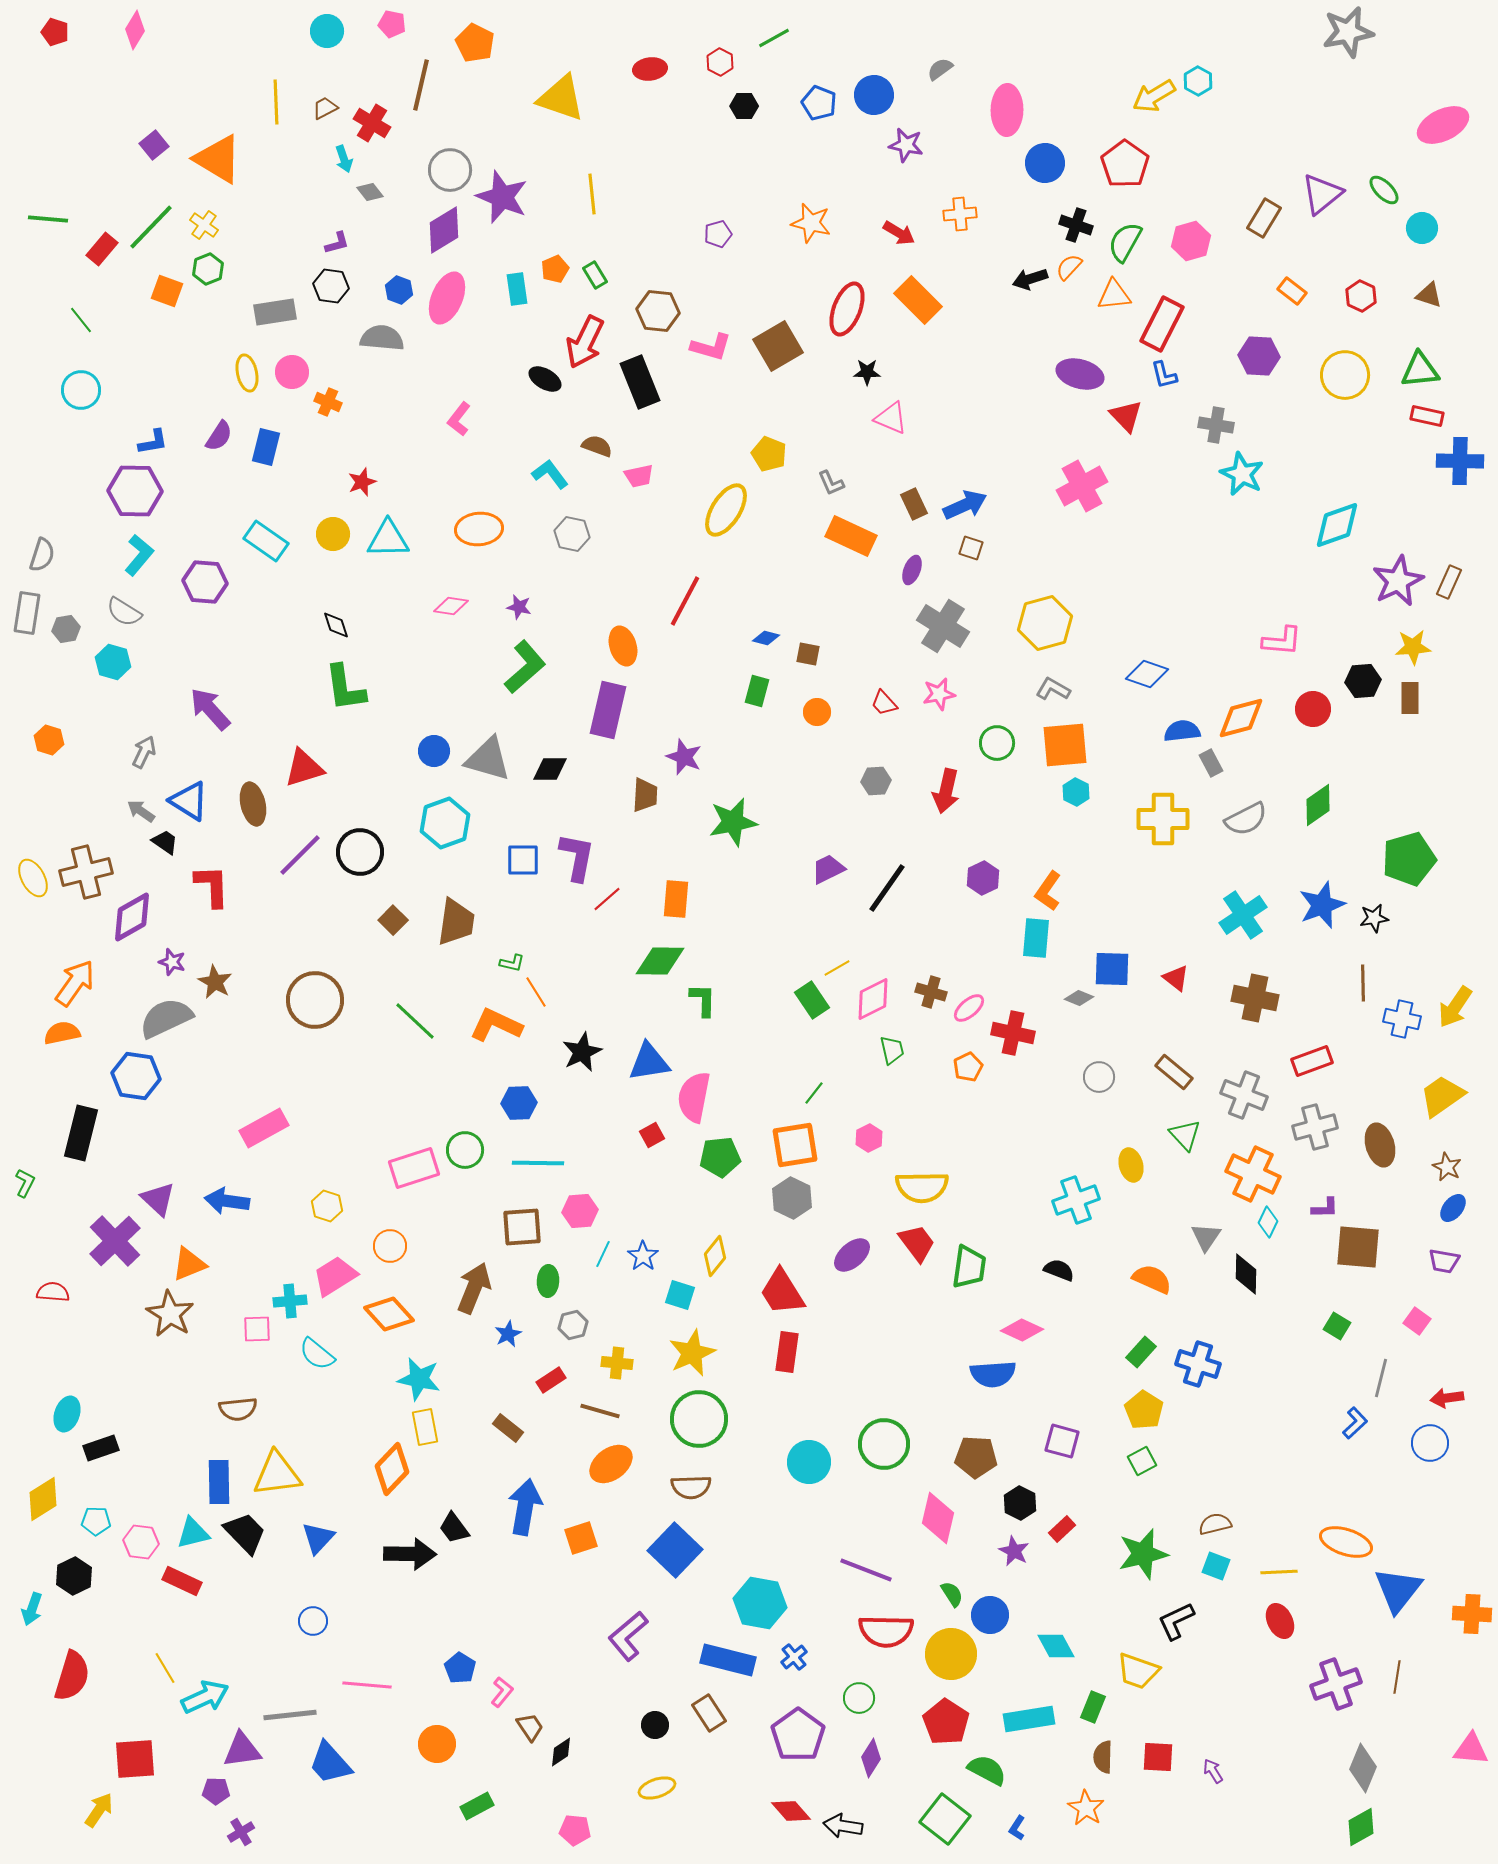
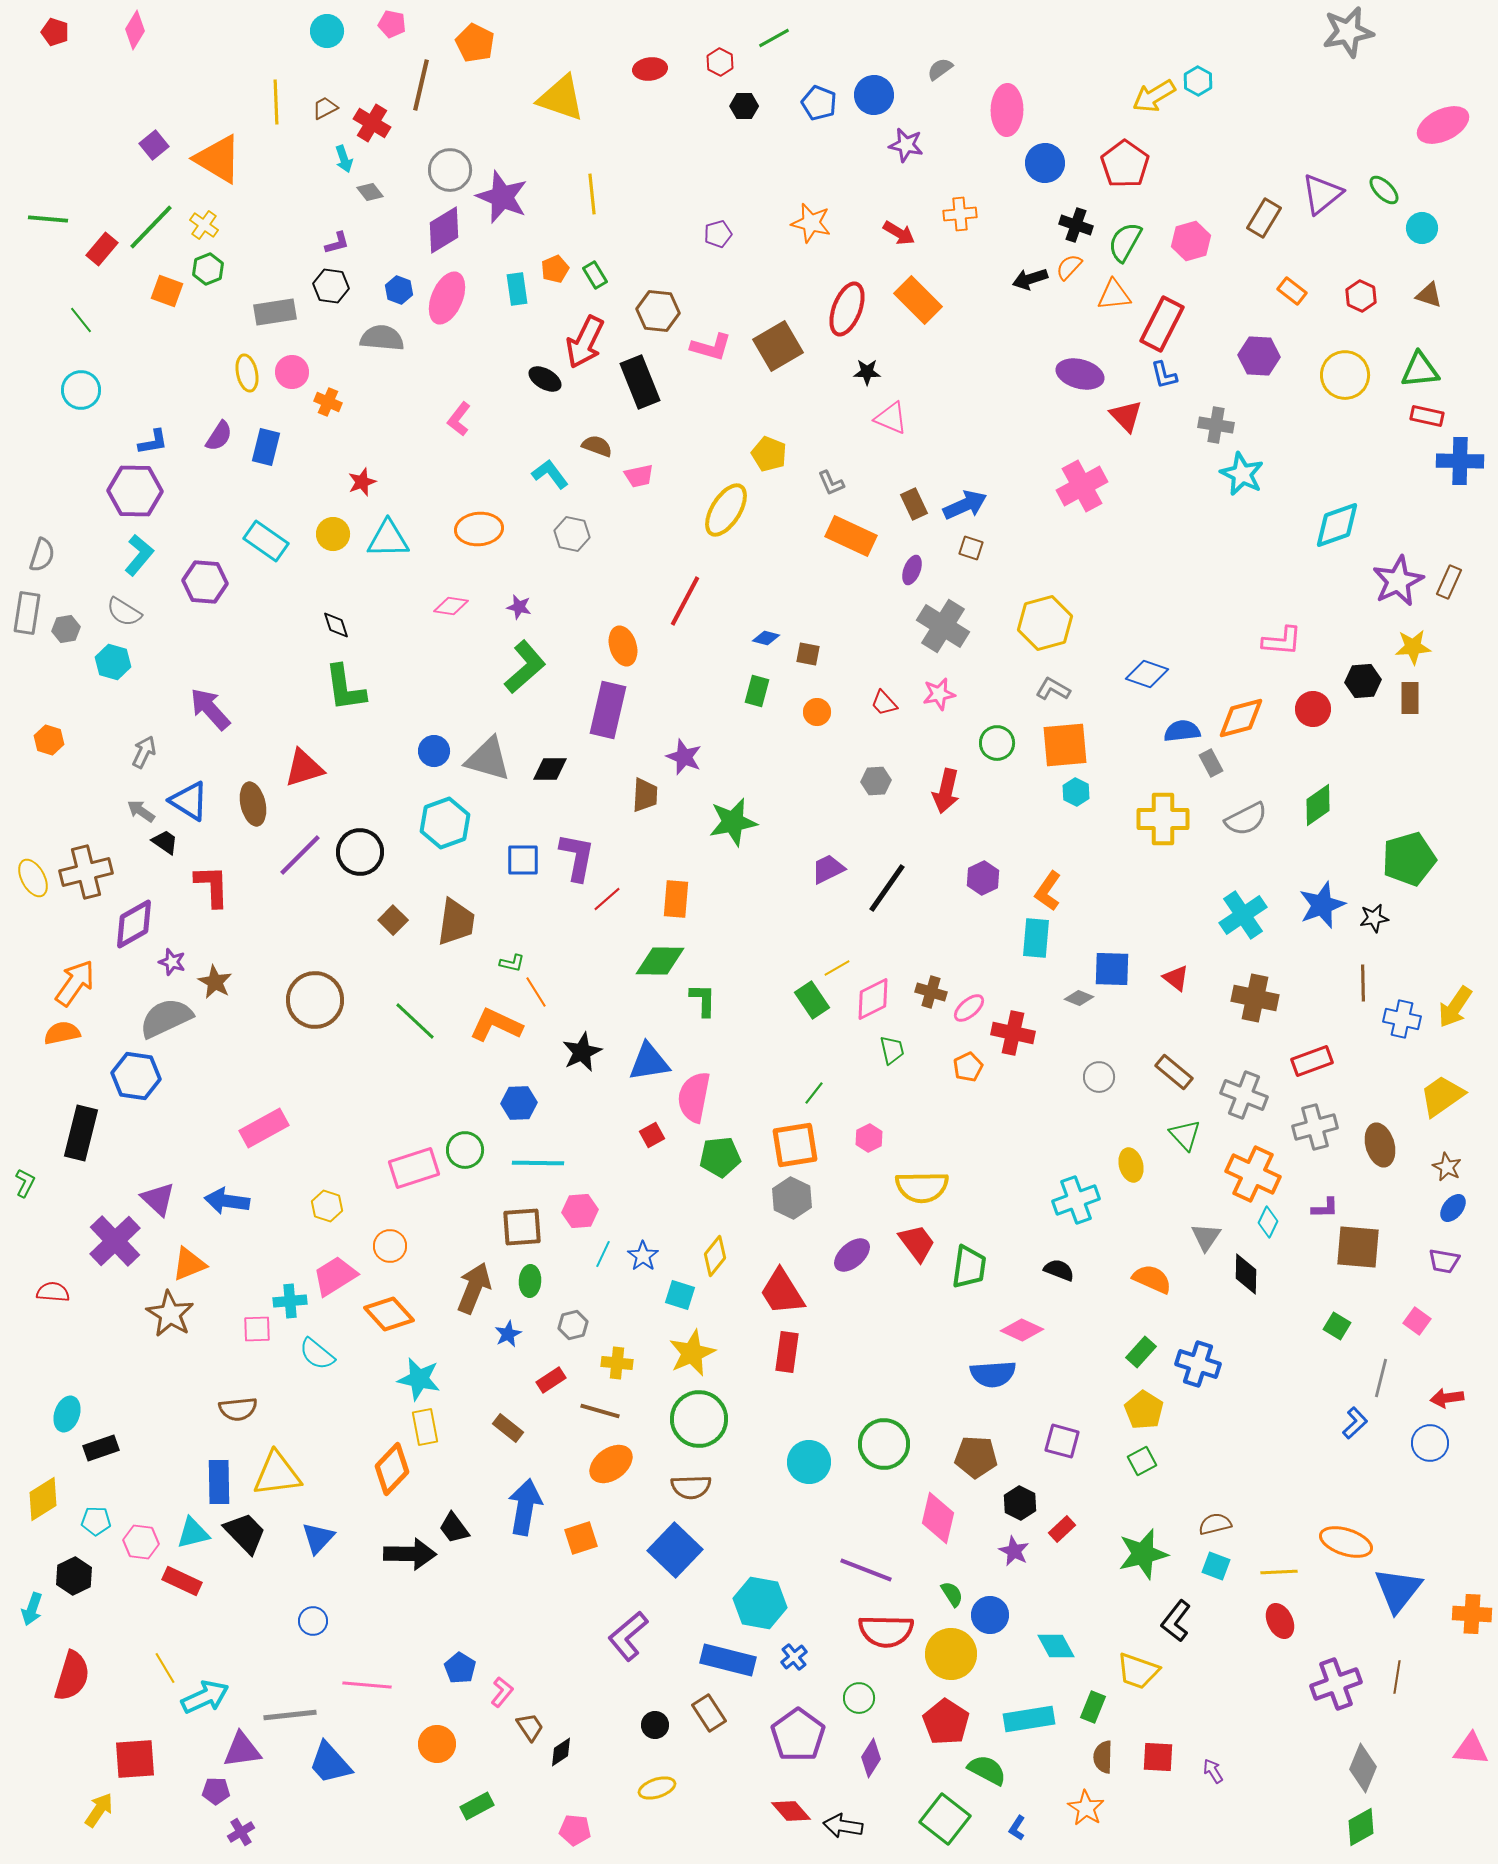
purple diamond at (132, 917): moved 2 px right, 7 px down
green ellipse at (548, 1281): moved 18 px left
black L-shape at (1176, 1621): rotated 27 degrees counterclockwise
